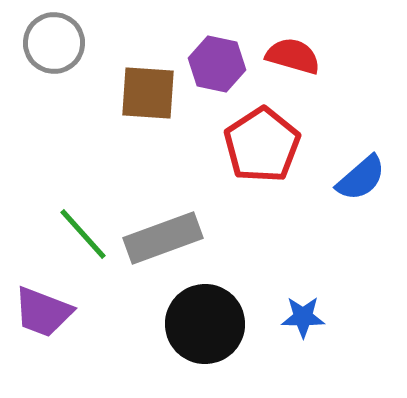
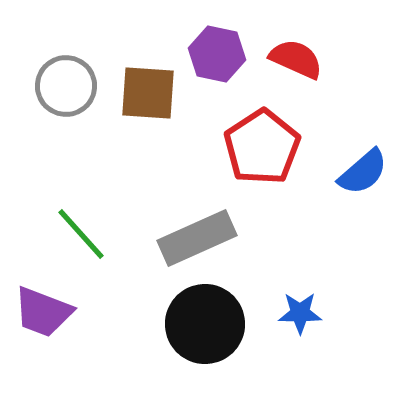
gray circle: moved 12 px right, 43 px down
red semicircle: moved 3 px right, 3 px down; rotated 8 degrees clockwise
purple hexagon: moved 10 px up
red pentagon: moved 2 px down
blue semicircle: moved 2 px right, 6 px up
green line: moved 2 px left
gray rectangle: moved 34 px right; rotated 4 degrees counterclockwise
blue star: moved 3 px left, 4 px up
